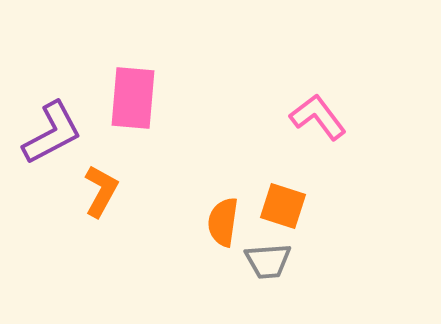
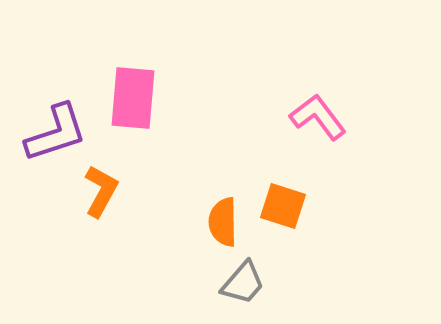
purple L-shape: moved 4 px right; rotated 10 degrees clockwise
orange semicircle: rotated 9 degrees counterclockwise
gray trapezoid: moved 25 px left, 22 px down; rotated 45 degrees counterclockwise
